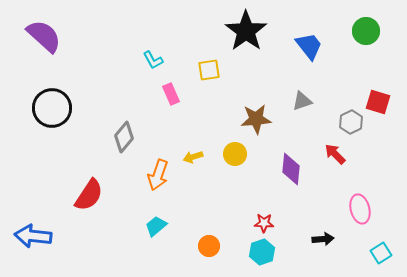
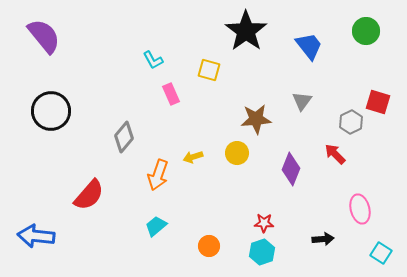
purple semicircle: rotated 9 degrees clockwise
yellow square: rotated 25 degrees clockwise
gray triangle: rotated 35 degrees counterclockwise
black circle: moved 1 px left, 3 px down
yellow circle: moved 2 px right, 1 px up
purple diamond: rotated 16 degrees clockwise
red semicircle: rotated 8 degrees clockwise
blue arrow: moved 3 px right
cyan square: rotated 25 degrees counterclockwise
